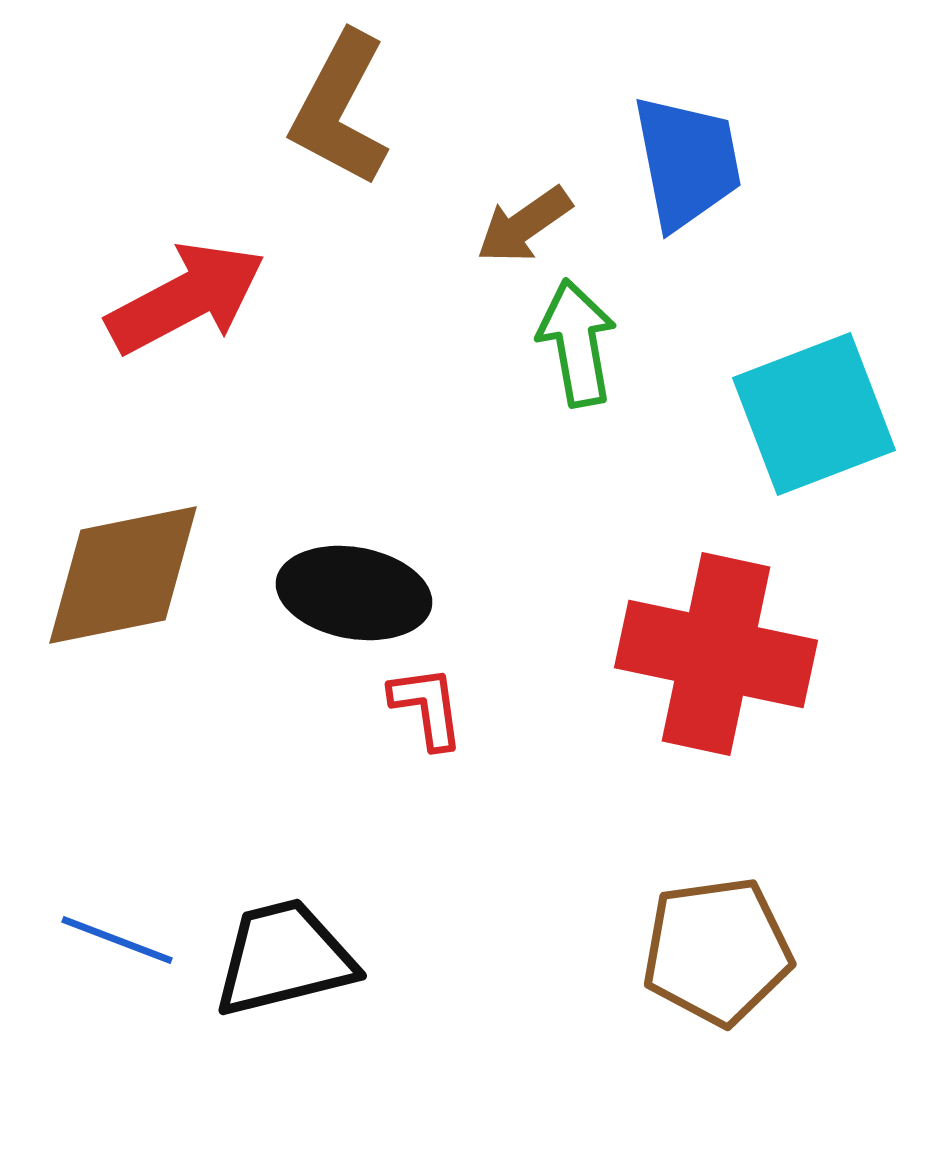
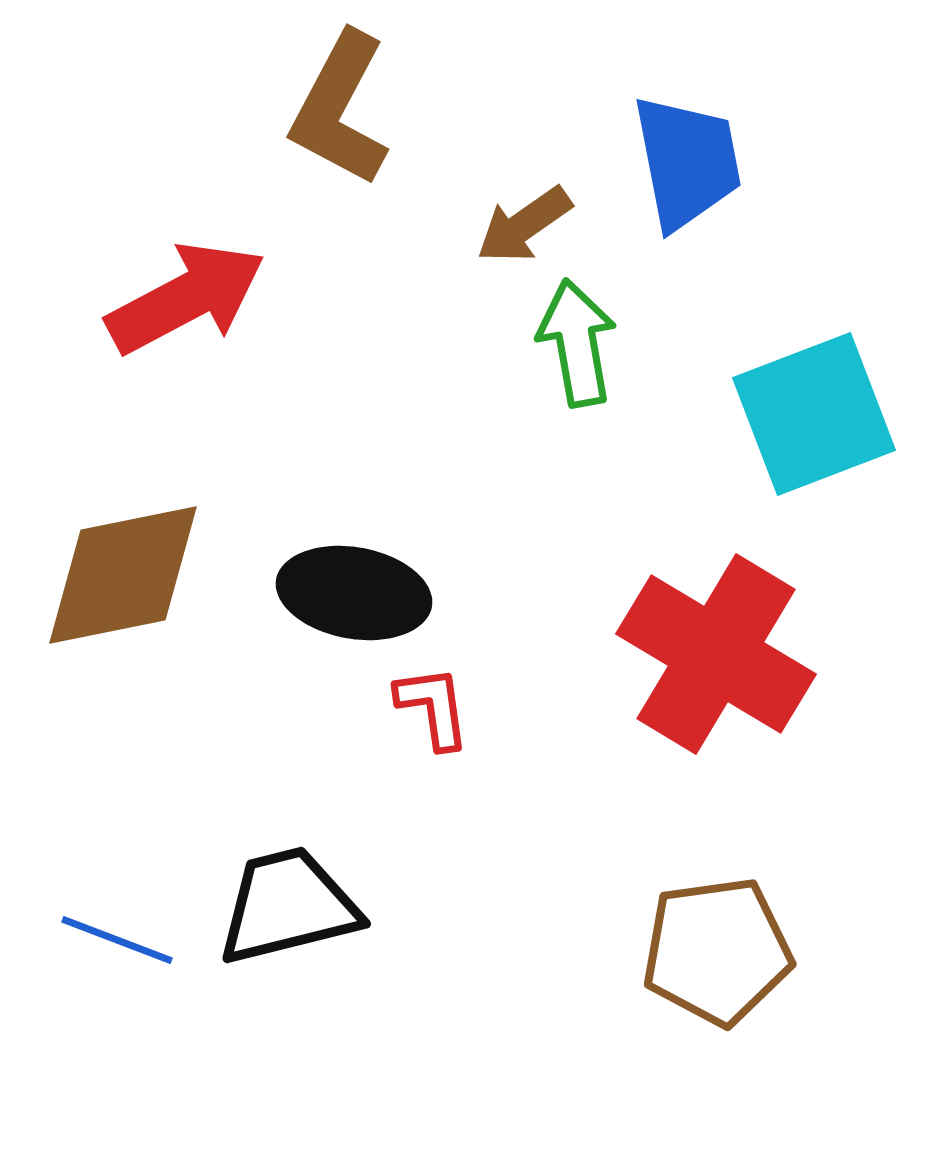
red cross: rotated 19 degrees clockwise
red L-shape: moved 6 px right
black trapezoid: moved 4 px right, 52 px up
